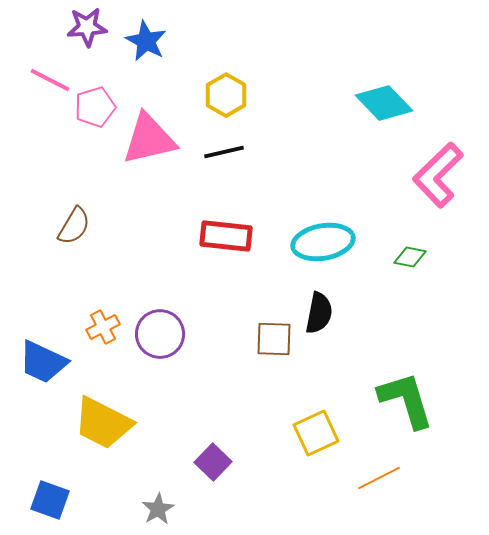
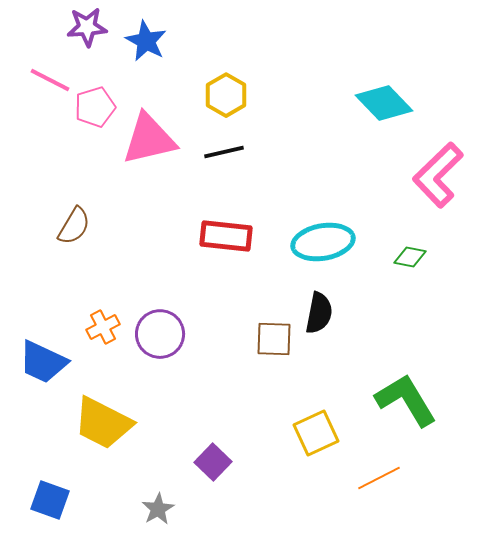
green L-shape: rotated 14 degrees counterclockwise
